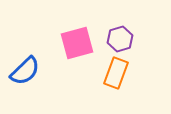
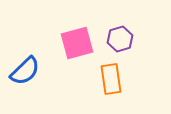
orange rectangle: moved 5 px left, 6 px down; rotated 28 degrees counterclockwise
